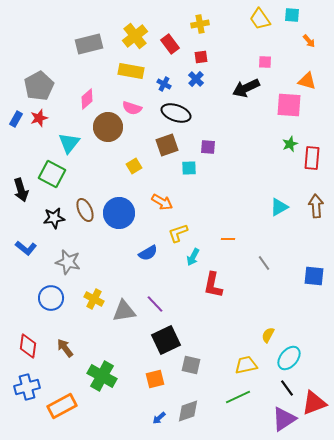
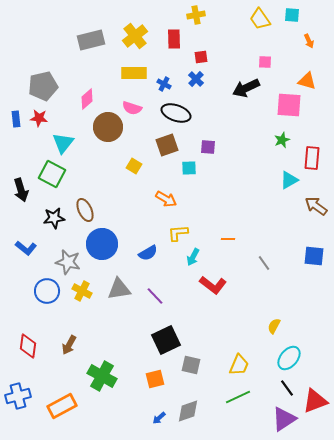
yellow cross at (200, 24): moved 4 px left, 9 px up
orange arrow at (309, 41): rotated 16 degrees clockwise
gray rectangle at (89, 44): moved 2 px right, 4 px up
red rectangle at (170, 44): moved 4 px right, 5 px up; rotated 36 degrees clockwise
yellow rectangle at (131, 71): moved 3 px right, 2 px down; rotated 10 degrees counterclockwise
gray pentagon at (39, 86): moved 4 px right; rotated 16 degrees clockwise
red star at (39, 118): rotated 24 degrees clockwise
blue rectangle at (16, 119): rotated 35 degrees counterclockwise
cyan triangle at (69, 143): moved 6 px left
green star at (290, 144): moved 8 px left, 4 px up
yellow square at (134, 166): rotated 28 degrees counterclockwise
orange arrow at (162, 202): moved 4 px right, 3 px up
brown arrow at (316, 206): rotated 50 degrees counterclockwise
cyan triangle at (279, 207): moved 10 px right, 27 px up
blue circle at (119, 213): moved 17 px left, 31 px down
yellow L-shape at (178, 233): rotated 15 degrees clockwise
blue square at (314, 276): moved 20 px up
red L-shape at (213, 285): rotated 64 degrees counterclockwise
blue circle at (51, 298): moved 4 px left, 7 px up
yellow cross at (94, 299): moved 12 px left, 8 px up
purple line at (155, 304): moved 8 px up
gray triangle at (124, 311): moved 5 px left, 22 px up
yellow semicircle at (268, 335): moved 6 px right, 9 px up
brown arrow at (65, 348): moved 4 px right, 3 px up; rotated 114 degrees counterclockwise
yellow trapezoid at (246, 365): moved 7 px left; rotated 125 degrees clockwise
blue cross at (27, 387): moved 9 px left, 9 px down
red triangle at (314, 403): moved 1 px right, 2 px up
